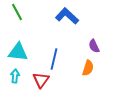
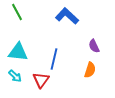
orange semicircle: moved 2 px right, 2 px down
cyan arrow: rotated 128 degrees clockwise
